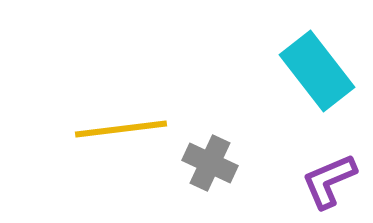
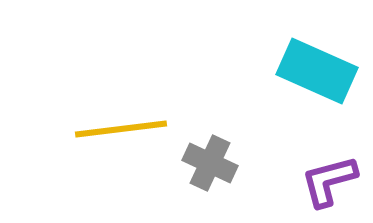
cyan rectangle: rotated 28 degrees counterclockwise
purple L-shape: rotated 8 degrees clockwise
